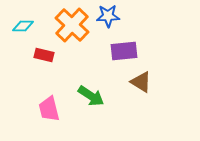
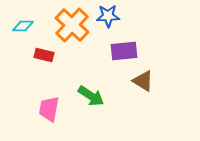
brown triangle: moved 2 px right, 1 px up
pink trapezoid: rotated 24 degrees clockwise
